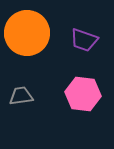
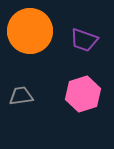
orange circle: moved 3 px right, 2 px up
pink hexagon: rotated 24 degrees counterclockwise
